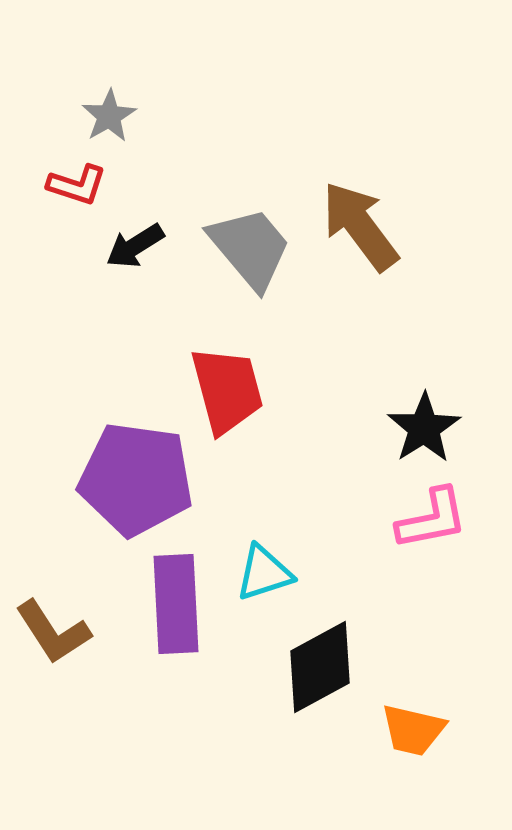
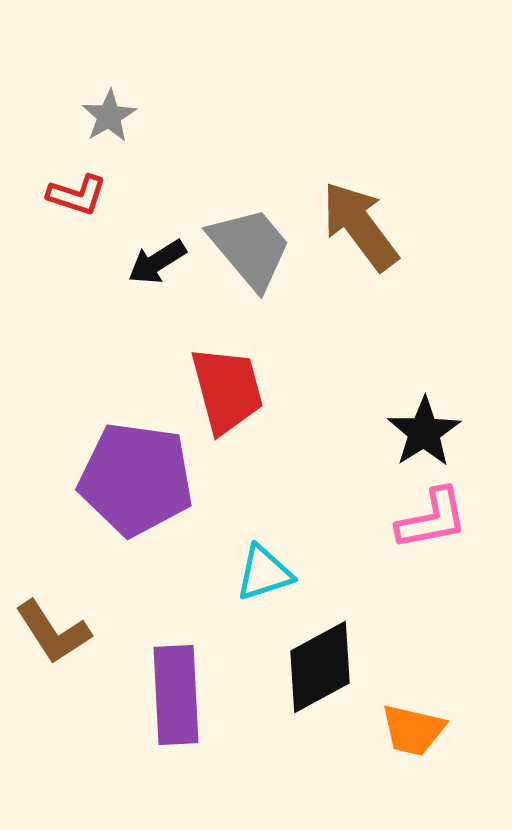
red L-shape: moved 10 px down
black arrow: moved 22 px right, 16 px down
black star: moved 4 px down
purple rectangle: moved 91 px down
